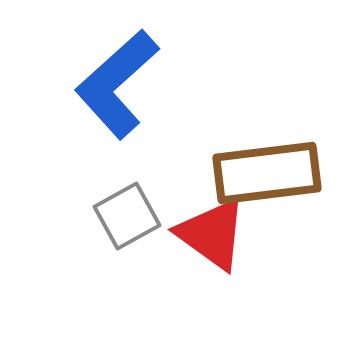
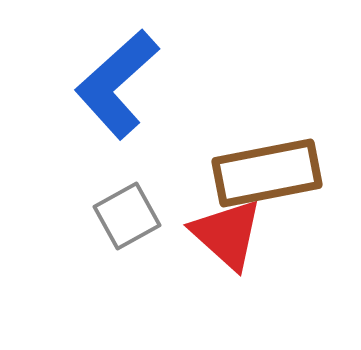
brown rectangle: rotated 4 degrees counterclockwise
red triangle: moved 15 px right; rotated 6 degrees clockwise
